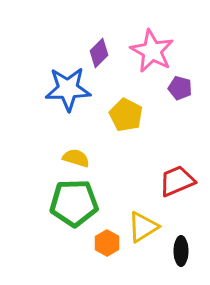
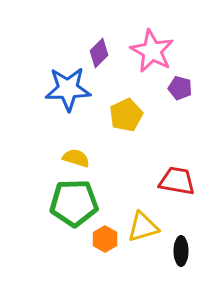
yellow pentagon: rotated 20 degrees clockwise
red trapezoid: rotated 33 degrees clockwise
yellow triangle: rotated 16 degrees clockwise
orange hexagon: moved 2 px left, 4 px up
